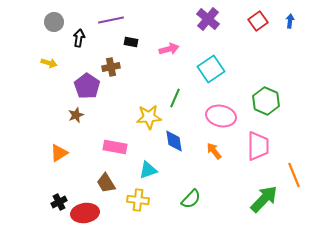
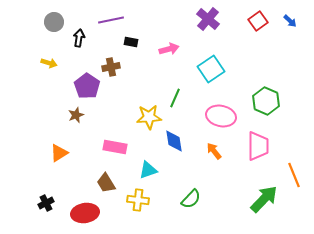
blue arrow: rotated 128 degrees clockwise
black cross: moved 13 px left, 1 px down
